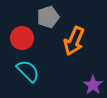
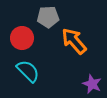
gray pentagon: rotated 15 degrees clockwise
orange arrow: rotated 116 degrees clockwise
purple star: moved 1 px left, 1 px up; rotated 12 degrees counterclockwise
